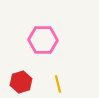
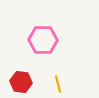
red hexagon: rotated 25 degrees clockwise
